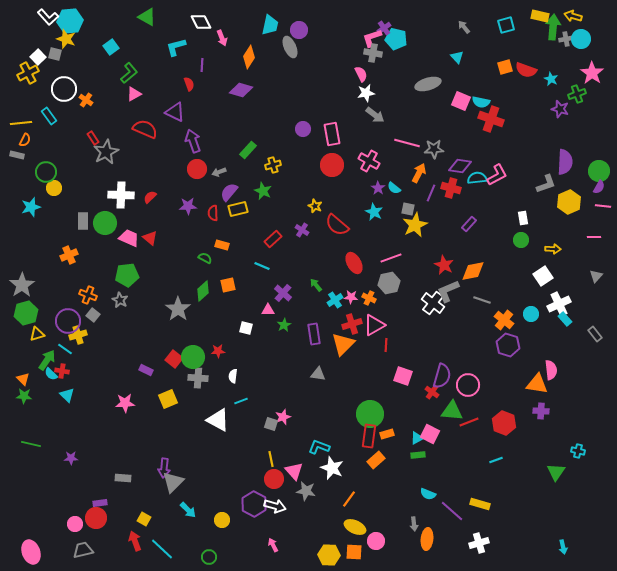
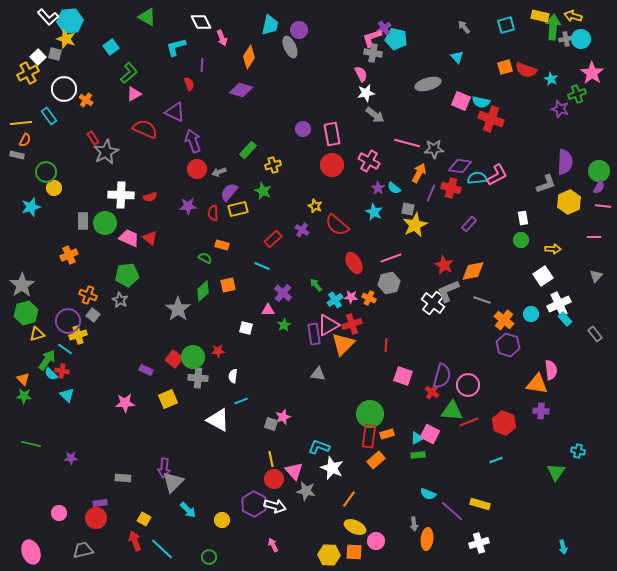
red semicircle at (150, 197): rotated 152 degrees counterclockwise
pink triangle at (374, 325): moved 46 px left
pink circle at (75, 524): moved 16 px left, 11 px up
